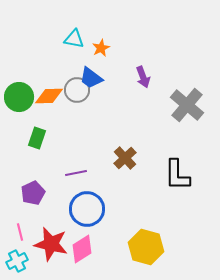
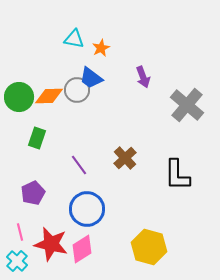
purple line: moved 3 px right, 8 px up; rotated 65 degrees clockwise
yellow hexagon: moved 3 px right
cyan cross: rotated 20 degrees counterclockwise
